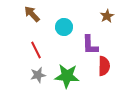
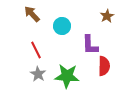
cyan circle: moved 2 px left, 1 px up
gray star: moved 1 px up; rotated 28 degrees counterclockwise
